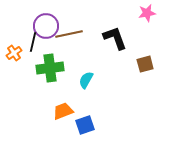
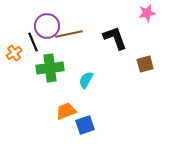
purple circle: moved 1 px right
black line: rotated 36 degrees counterclockwise
orange trapezoid: moved 3 px right
